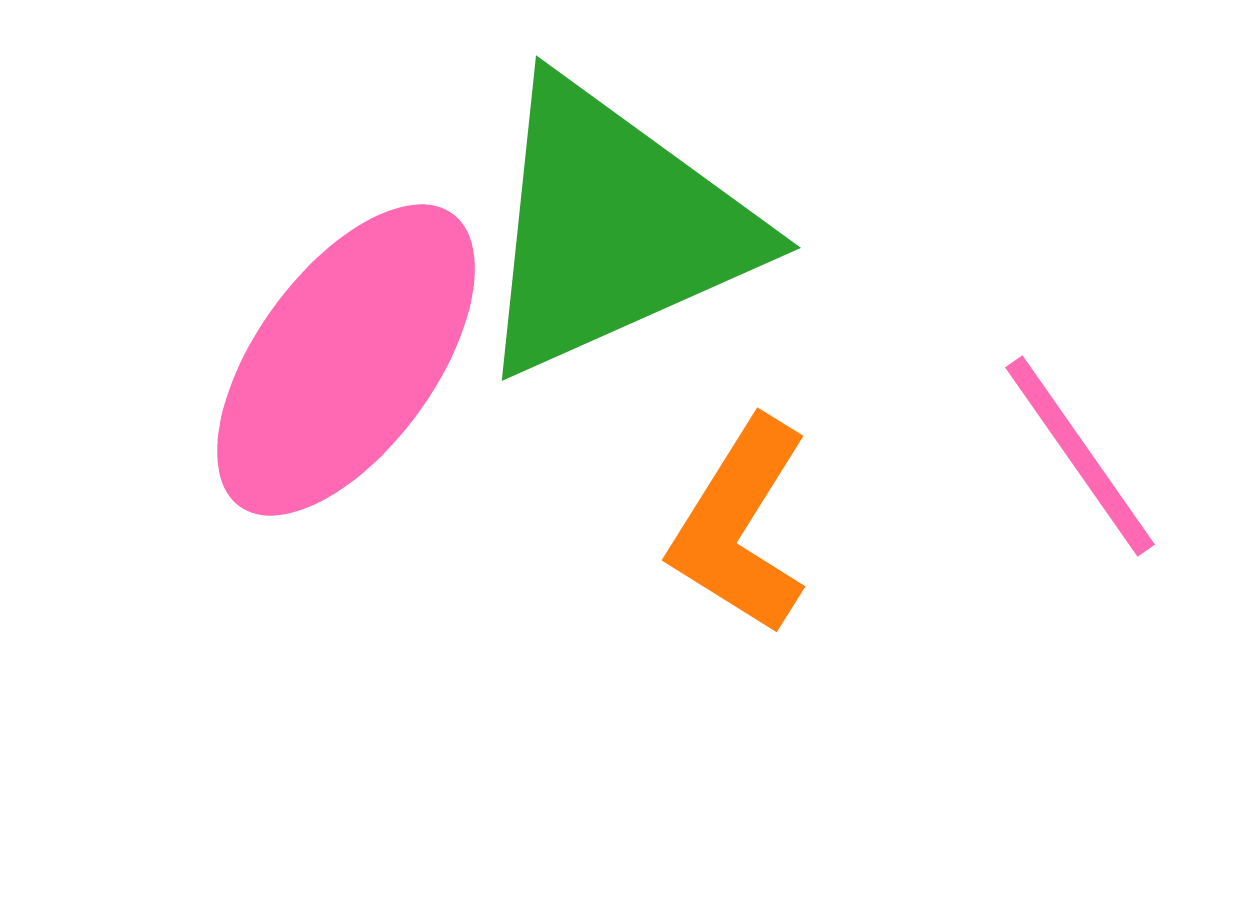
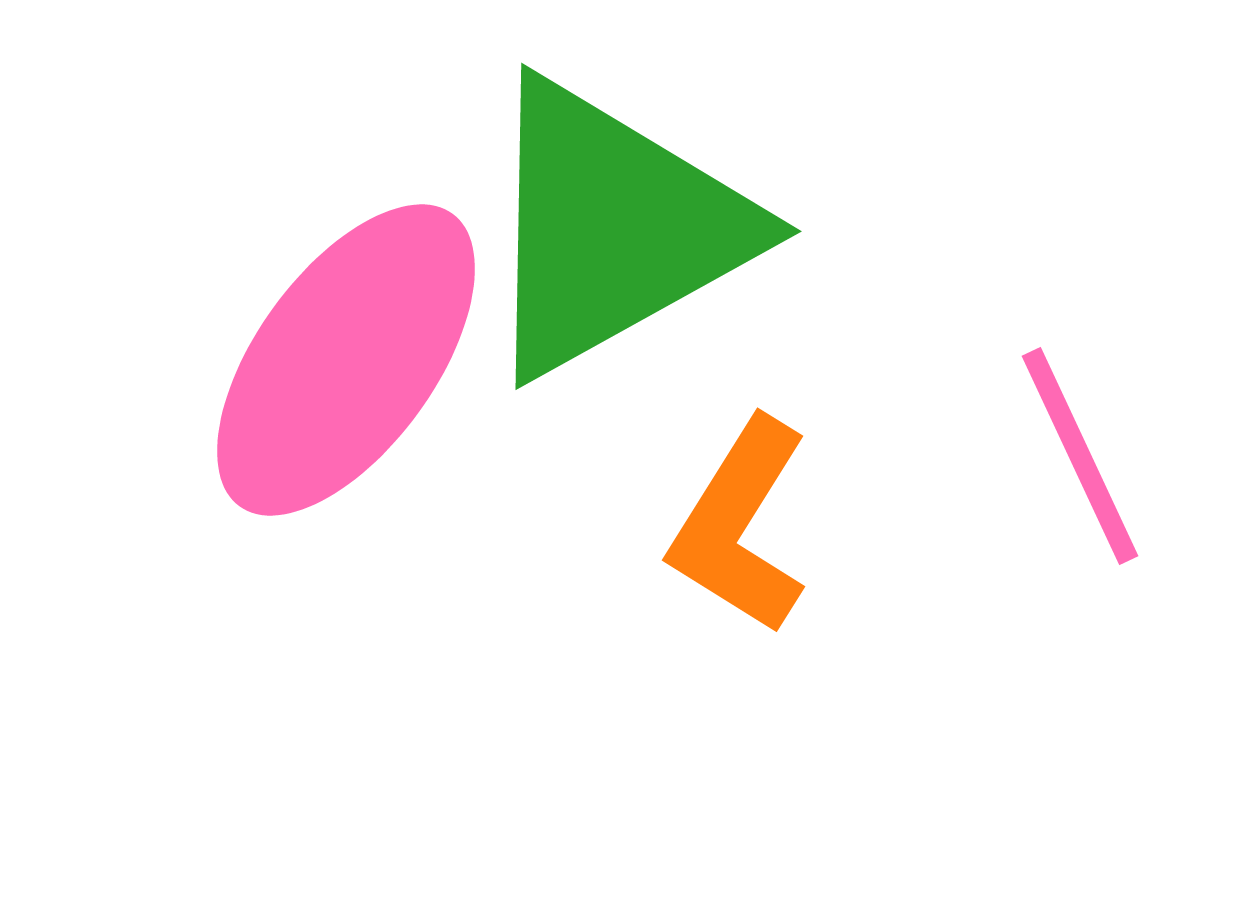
green triangle: rotated 5 degrees counterclockwise
pink line: rotated 10 degrees clockwise
